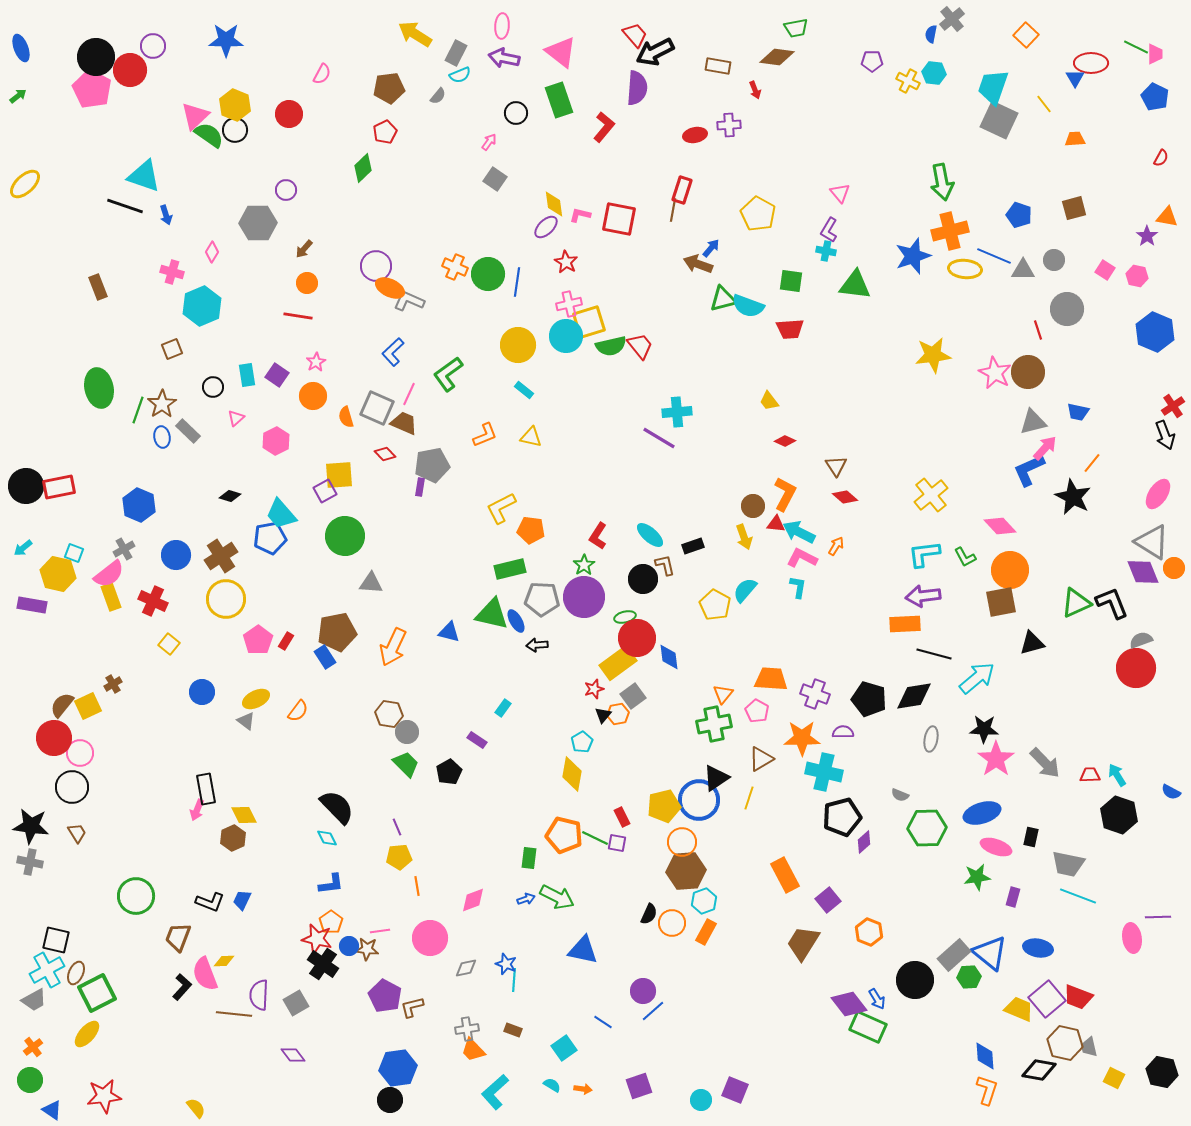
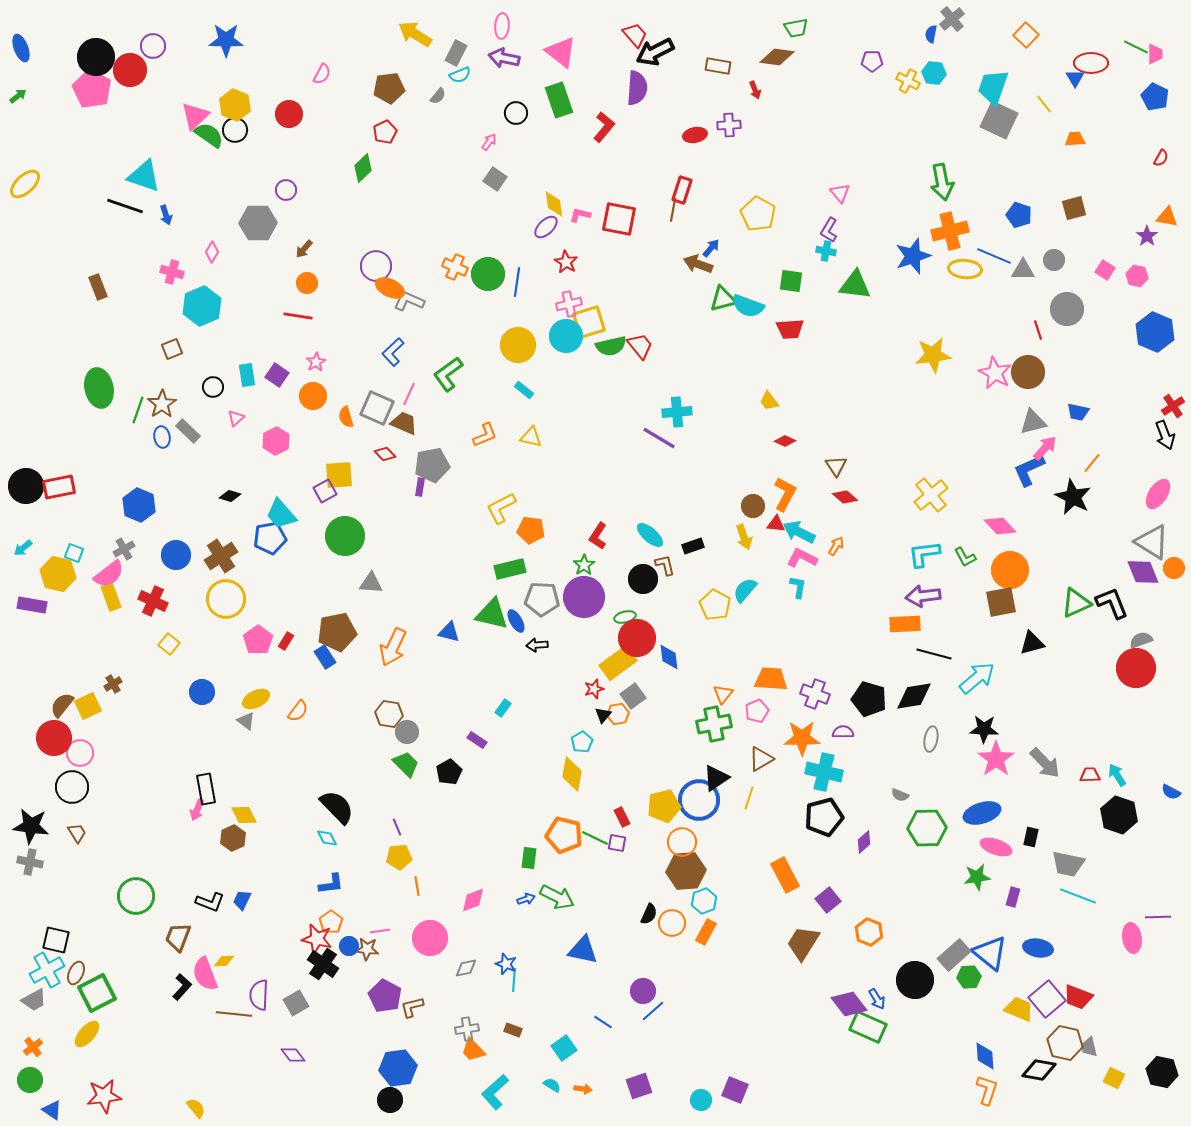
pink pentagon at (757, 711): rotated 20 degrees clockwise
black pentagon at (842, 817): moved 18 px left
